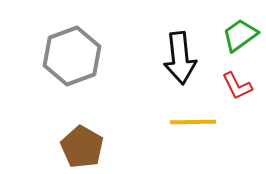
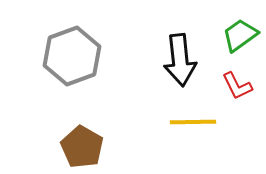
black arrow: moved 2 px down
